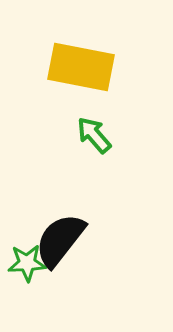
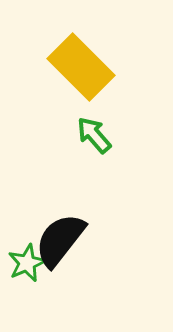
yellow rectangle: rotated 34 degrees clockwise
green star: rotated 21 degrees counterclockwise
